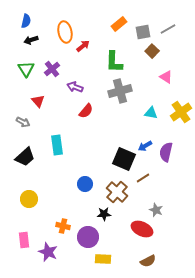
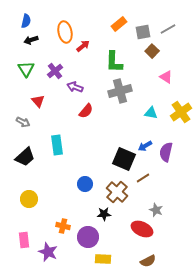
purple cross: moved 3 px right, 2 px down
